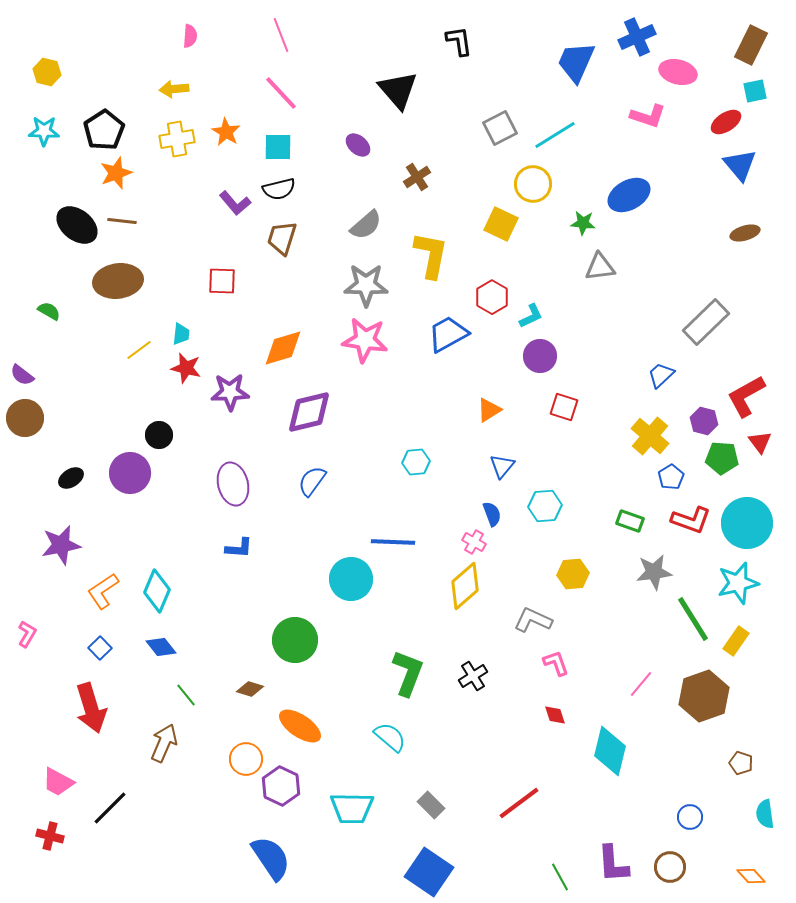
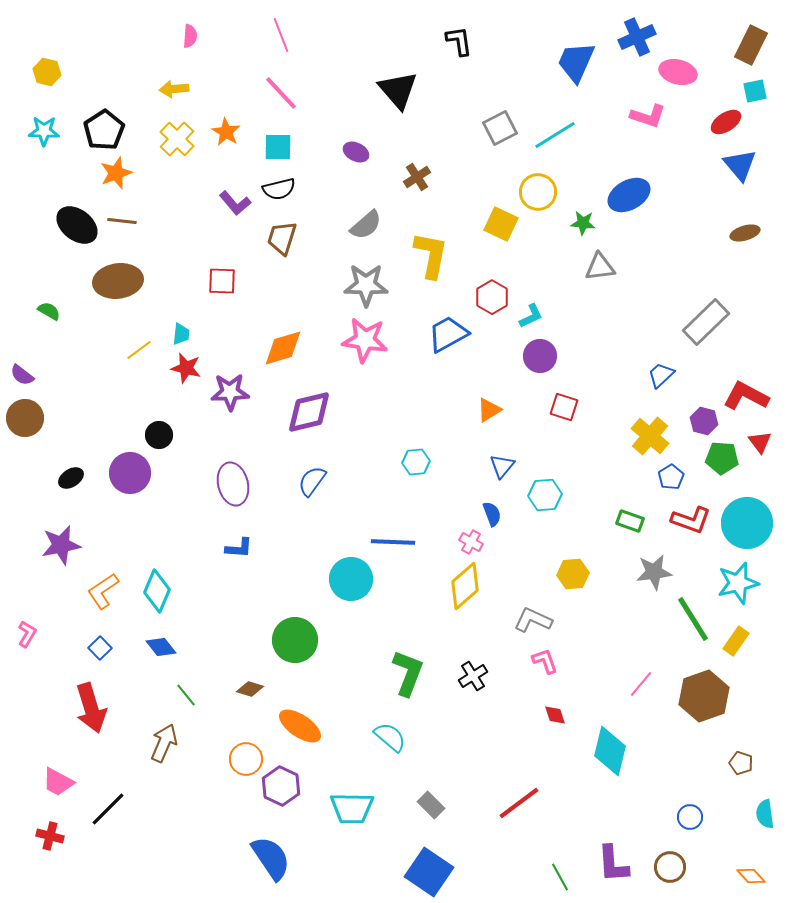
yellow cross at (177, 139): rotated 36 degrees counterclockwise
purple ellipse at (358, 145): moved 2 px left, 7 px down; rotated 15 degrees counterclockwise
yellow circle at (533, 184): moved 5 px right, 8 px down
red L-shape at (746, 396): rotated 57 degrees clockwise
cyan hexagon at (545, 506): moved 11 px up
pink cross at (474, 542): moved 3 px left
pink L-shape at (556, 663): moved 11 px left, 2 px up
black line at (110, 808): moved 2 px left, 1 px down
